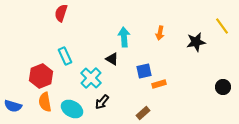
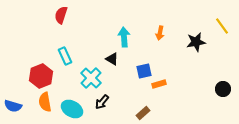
red semicircle: moved 2 px down
black circle: moved 2 px down
